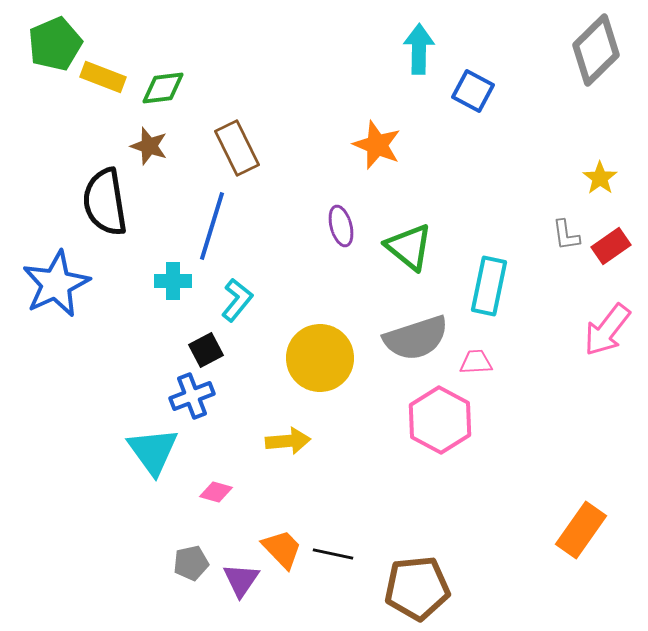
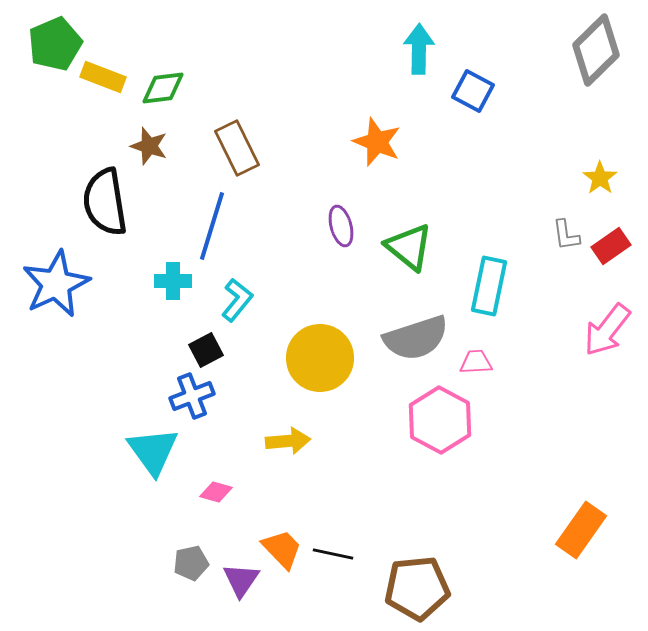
orange star: moved 3 px up
